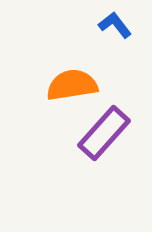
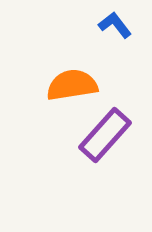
purple rectangle: moved 1 px right, 2 px down
